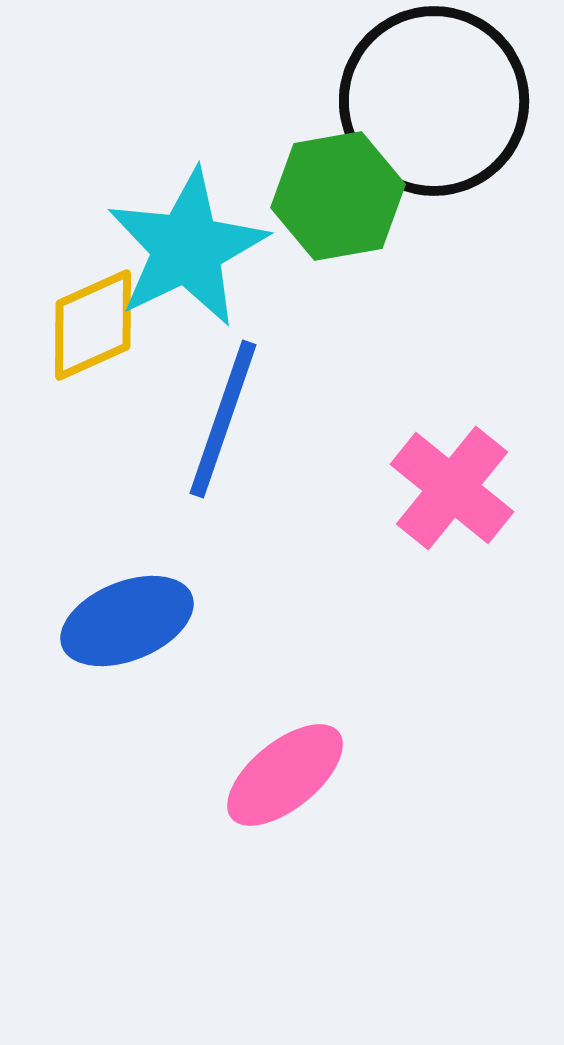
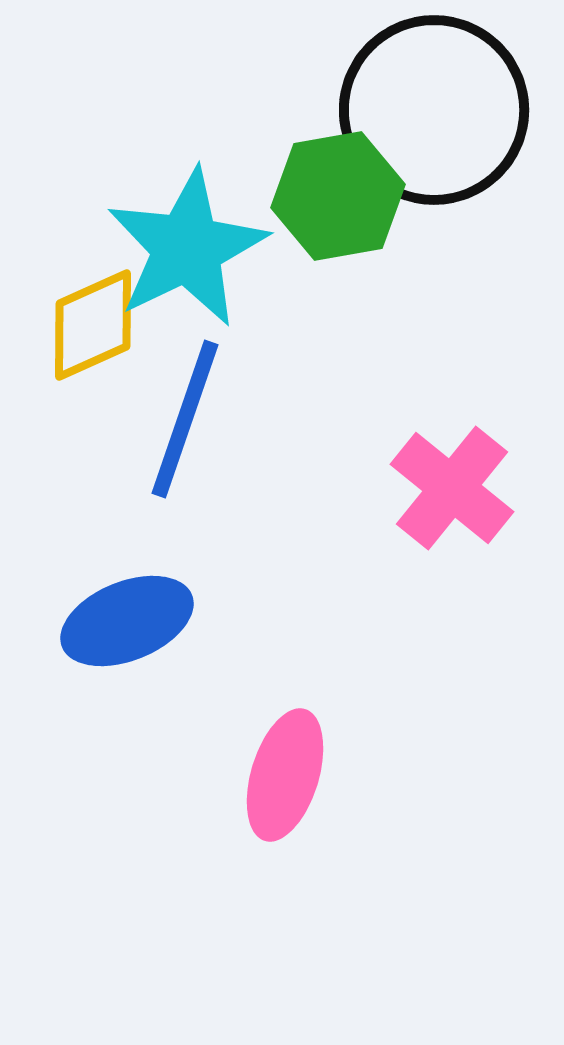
black circle: moved 9 px down
blue line: moved 38 px left
pink ellipse: rotated 34 degrees counterclockwise
